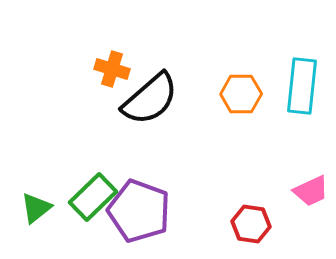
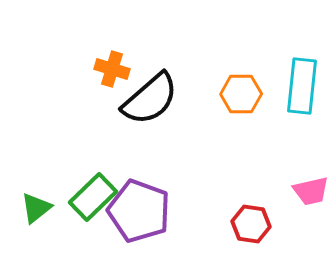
pink trapezoid: rotated 12 degrees clockwise
